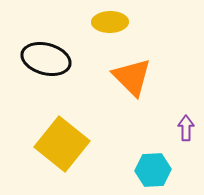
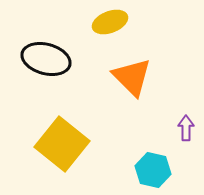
yellow ellipse: rotated 20 degrees counterclockwise
cyan hexagon: rotated 16 degrees clockwise
